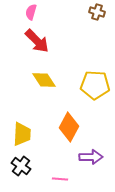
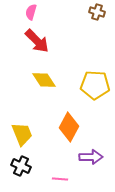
yellow trapezoid: rotated 25 degrees counterclockwise
black cross: rotated 12 degrees counterclockwise
